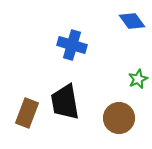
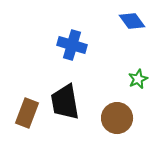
brown circle: moved 2 px left
